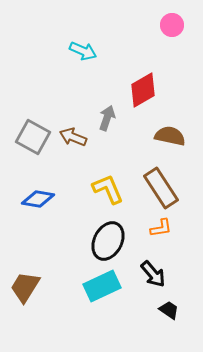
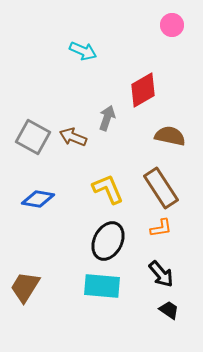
black arrow: moved 8 px right
cyan rectangle: rotated 30 degrees clockwise
